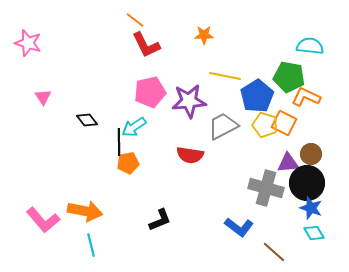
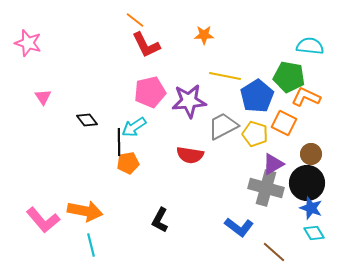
yellow pentagon: moved 10 px left, 9 px down
purple triangle: moved 15 px left, 1 px down; rotated 25 degrees counterclockwise
black L-shape: rotated 140 degrees clockwise
